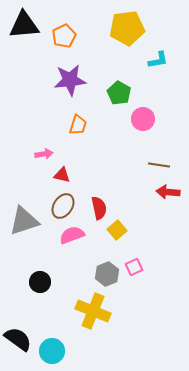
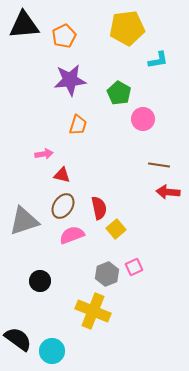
yellow square: moved 1 px left, 1 px up
black circle: moved 1 px up
